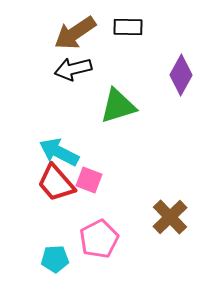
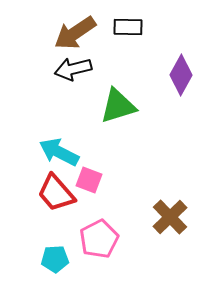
red trapezoid: moved 10 px down
